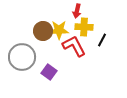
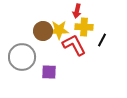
red L-shape: moved 1 px up
purple square: rotated 35 degrees counterclockwise
